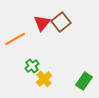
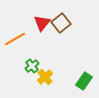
brown square: moved 1 px down
yellow cross: moved 1 px right, 2 px up
